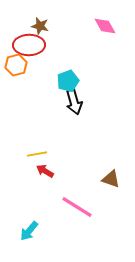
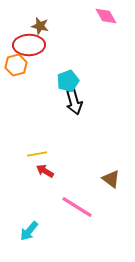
pink diamond: moved 1 px right, 10 px up
brown triangle: rotated 18 degrees clockwise
